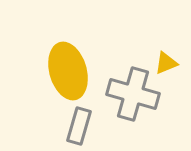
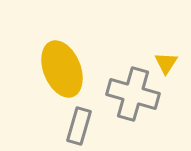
yellow triangle: rotated 35 degrees counterclockwise
yellow ellipse: moved 6 px left, 2 px up; rotated 6 degrees counterclockwise
